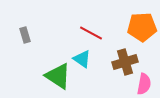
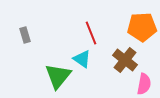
red line: rotated 40 degrees clockwise
brown cross: moved 2 px up; rotated 35 degrees counterclockwise
green triangle: rotated 36 degrees clockwise
